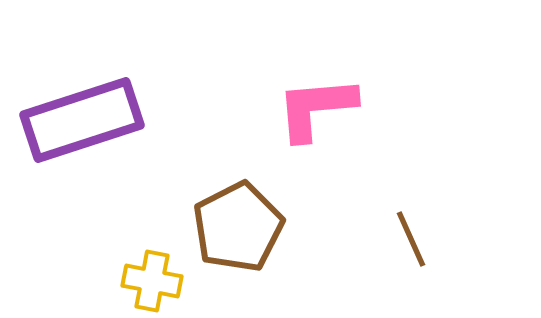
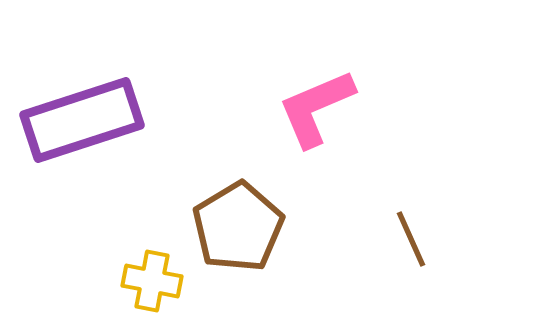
pink L-shape: rotated 18 degrees counterclockwise
brown pentagon: rotated 4 degrees counterclockwise
